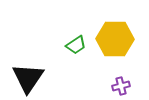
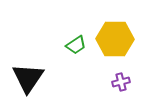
purple cross: moved 4 px up
